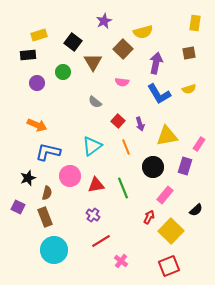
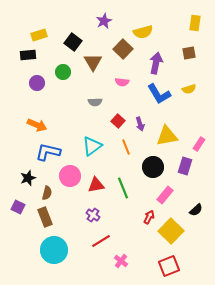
gray semicircle at (95, 102): rotated 40 degrees counterclockwise
